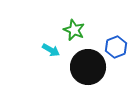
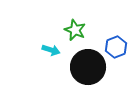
green star: moved 1 px right
cyan arrow: rotated 12 degrees counterclockwise
